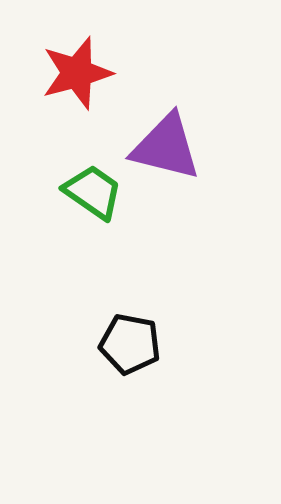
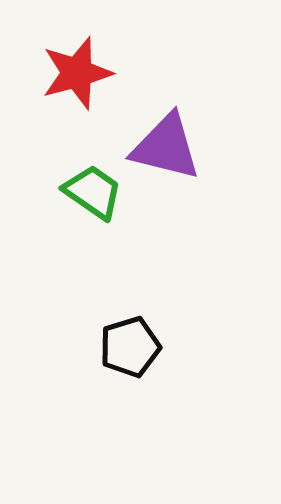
black pentagon: moved 3 px down; rotated 28 degrees counterclockwise
